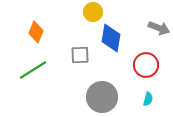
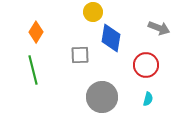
orange diamond: rotated 10 degrees clockwise
green line: rotated 72 degrees counterclockwise
